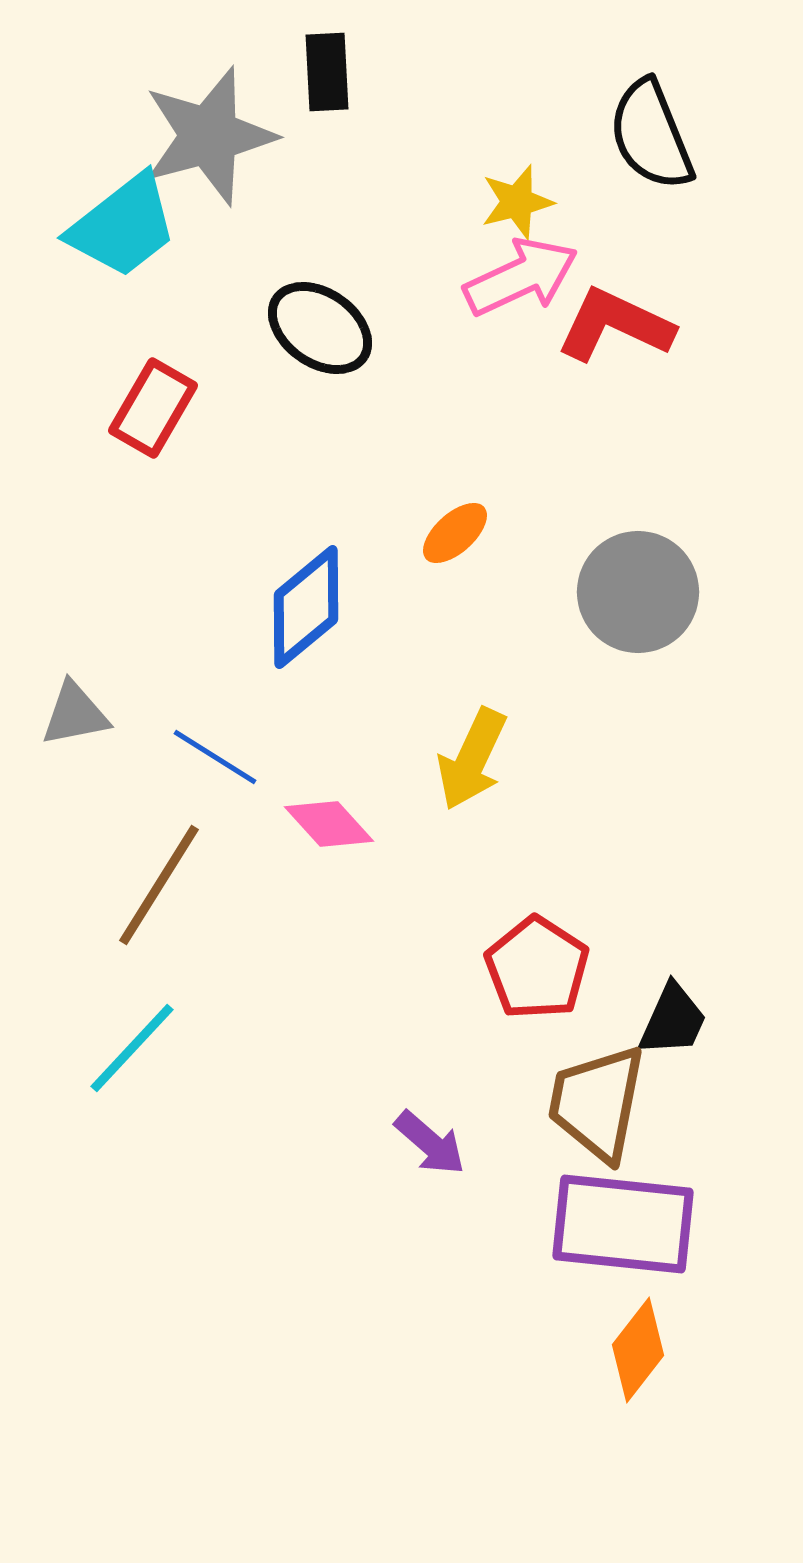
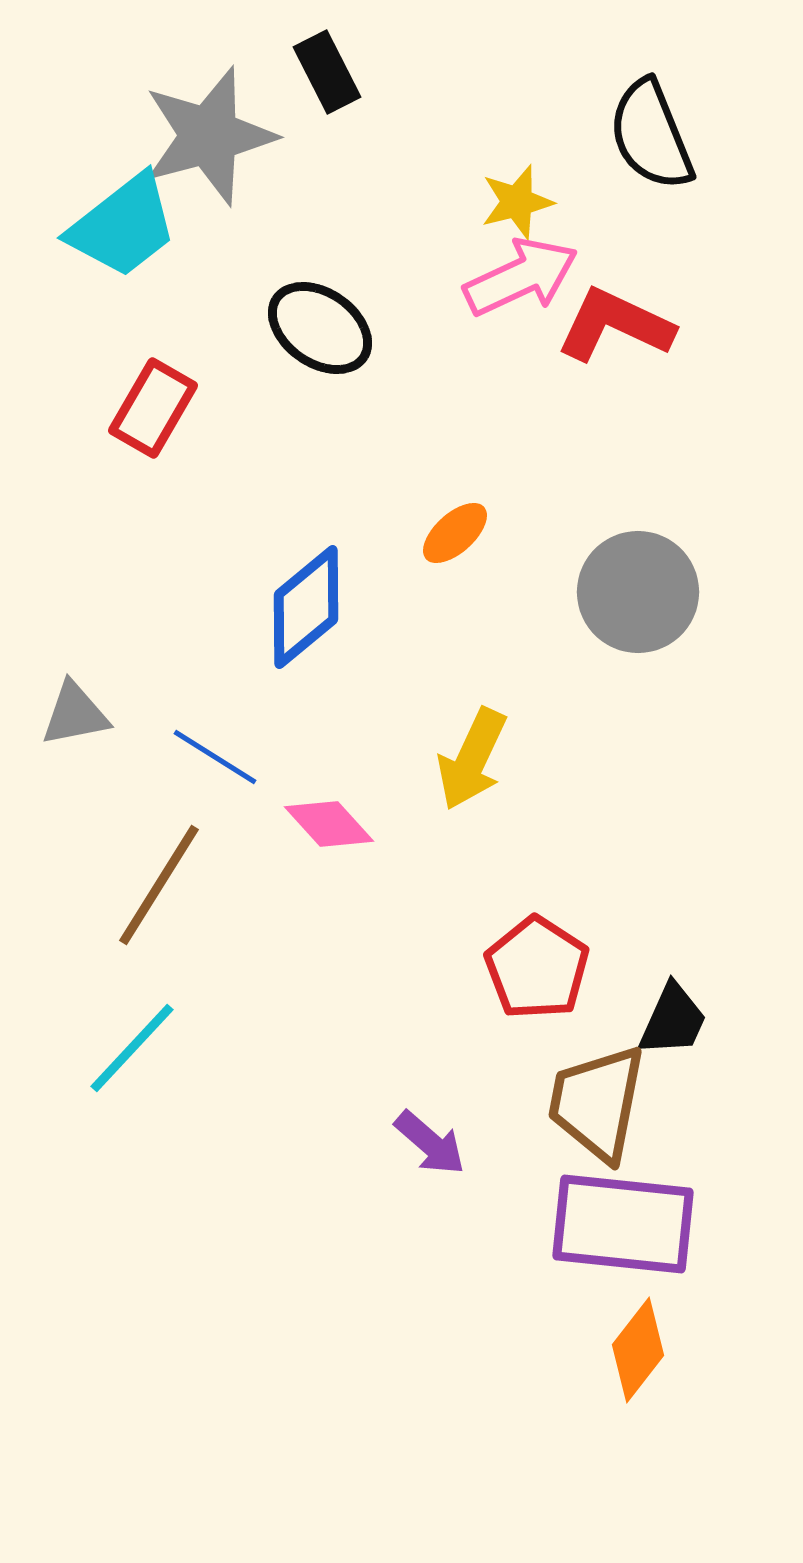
black rectangle: rotated 24 degrees counterclockwise
